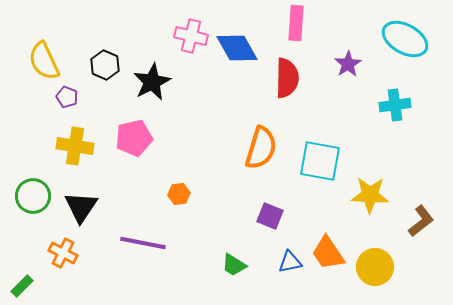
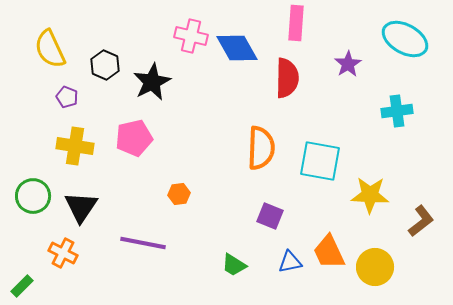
yellow semicircle: moved 6 px right, 12 px up
cyan cross: moved 2 px right, 6 px down
orange semicircle: rotated 15 degrees counterclockwise
orange trapezoid: moved 1 px right, 1 px up; rotated 9 degrees clockwise
